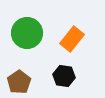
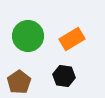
green circle: moved 1 px right, 3 px down
orange rectangle: rotated 20 degrees clockwise
